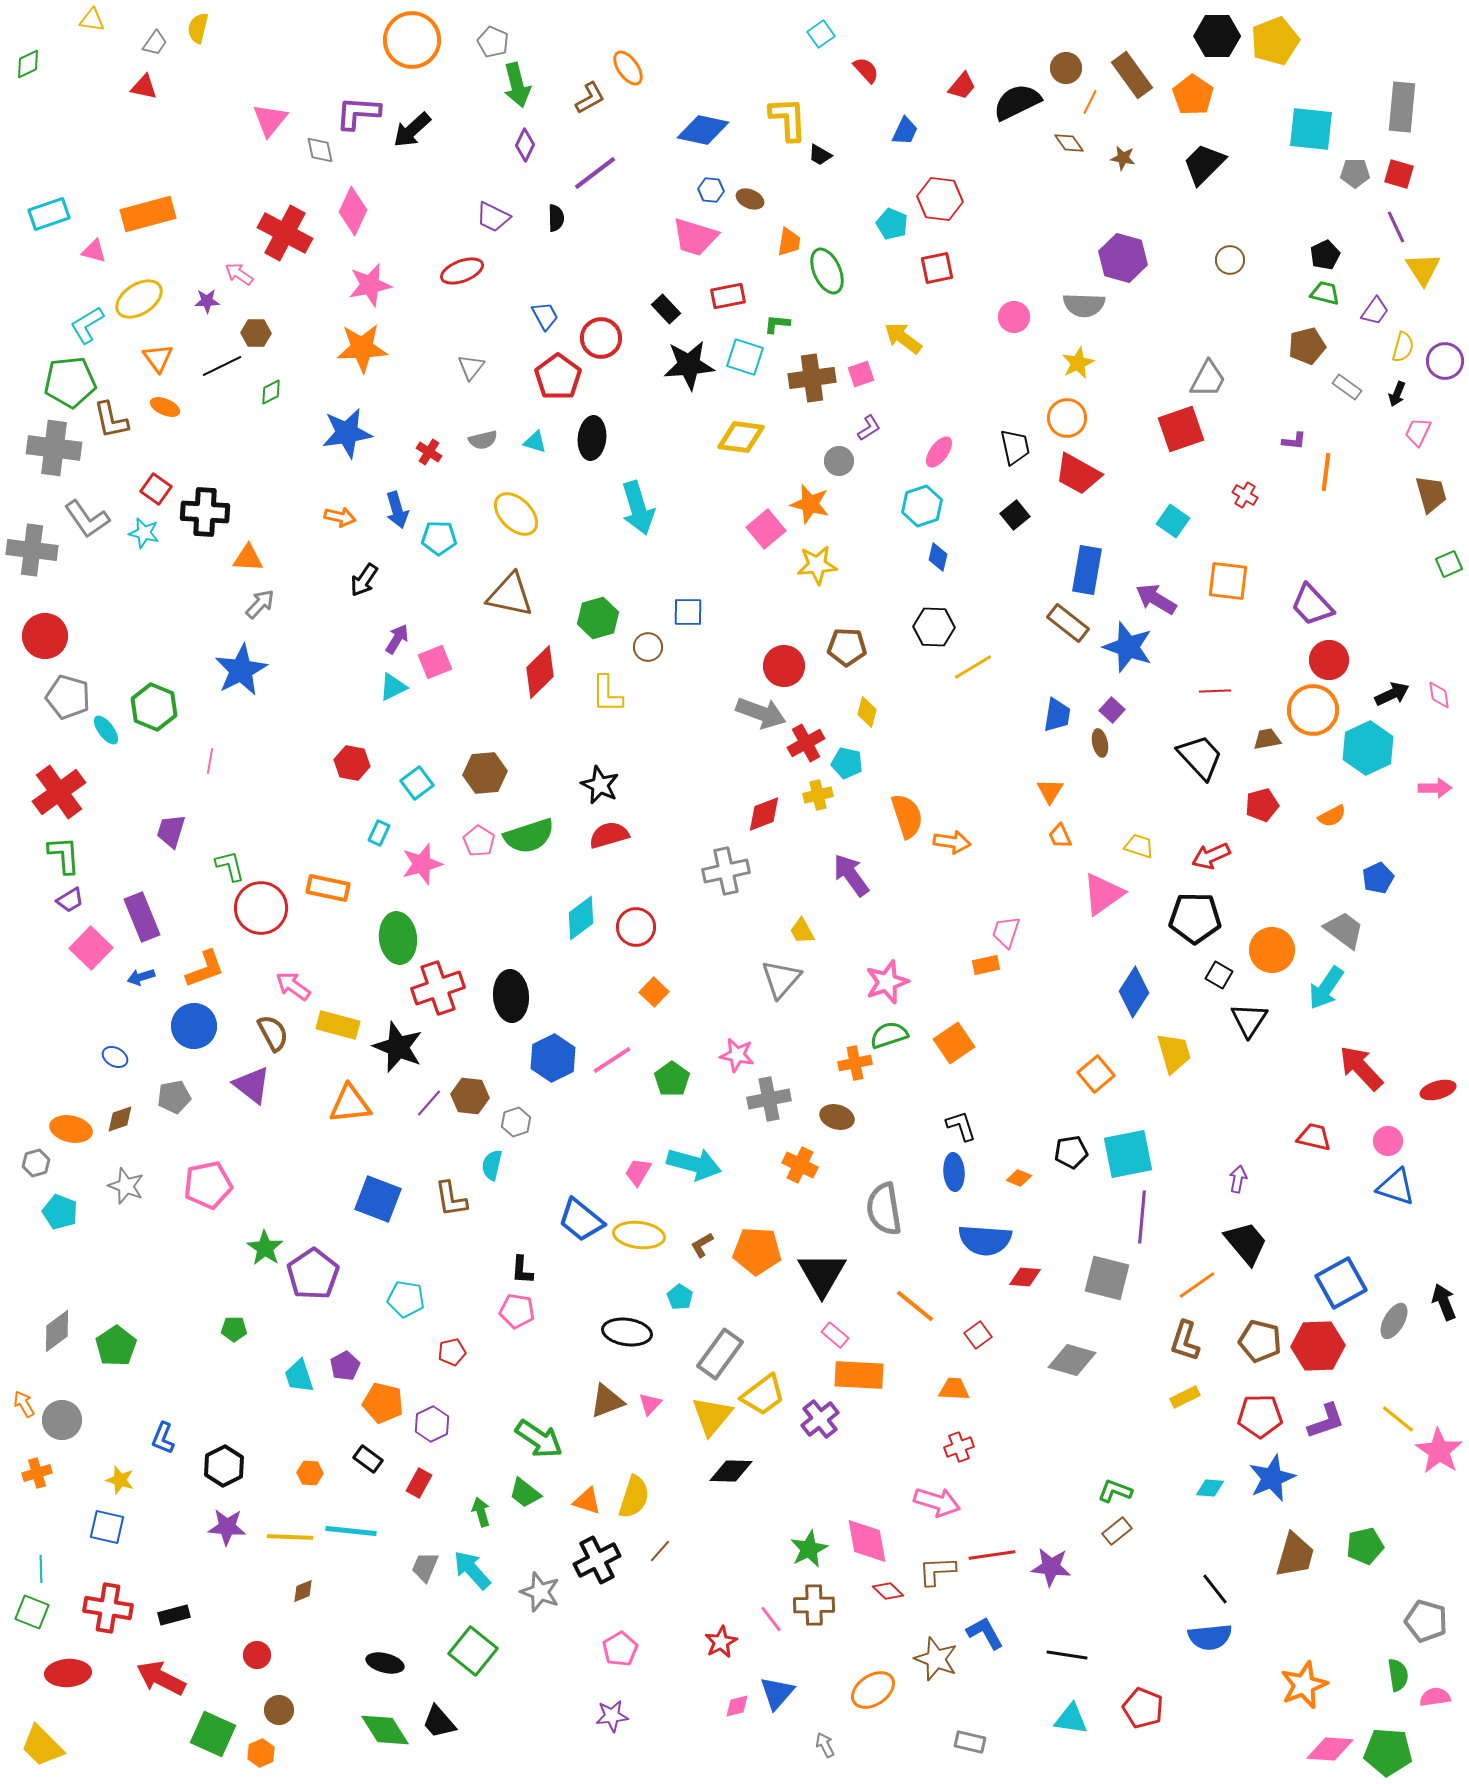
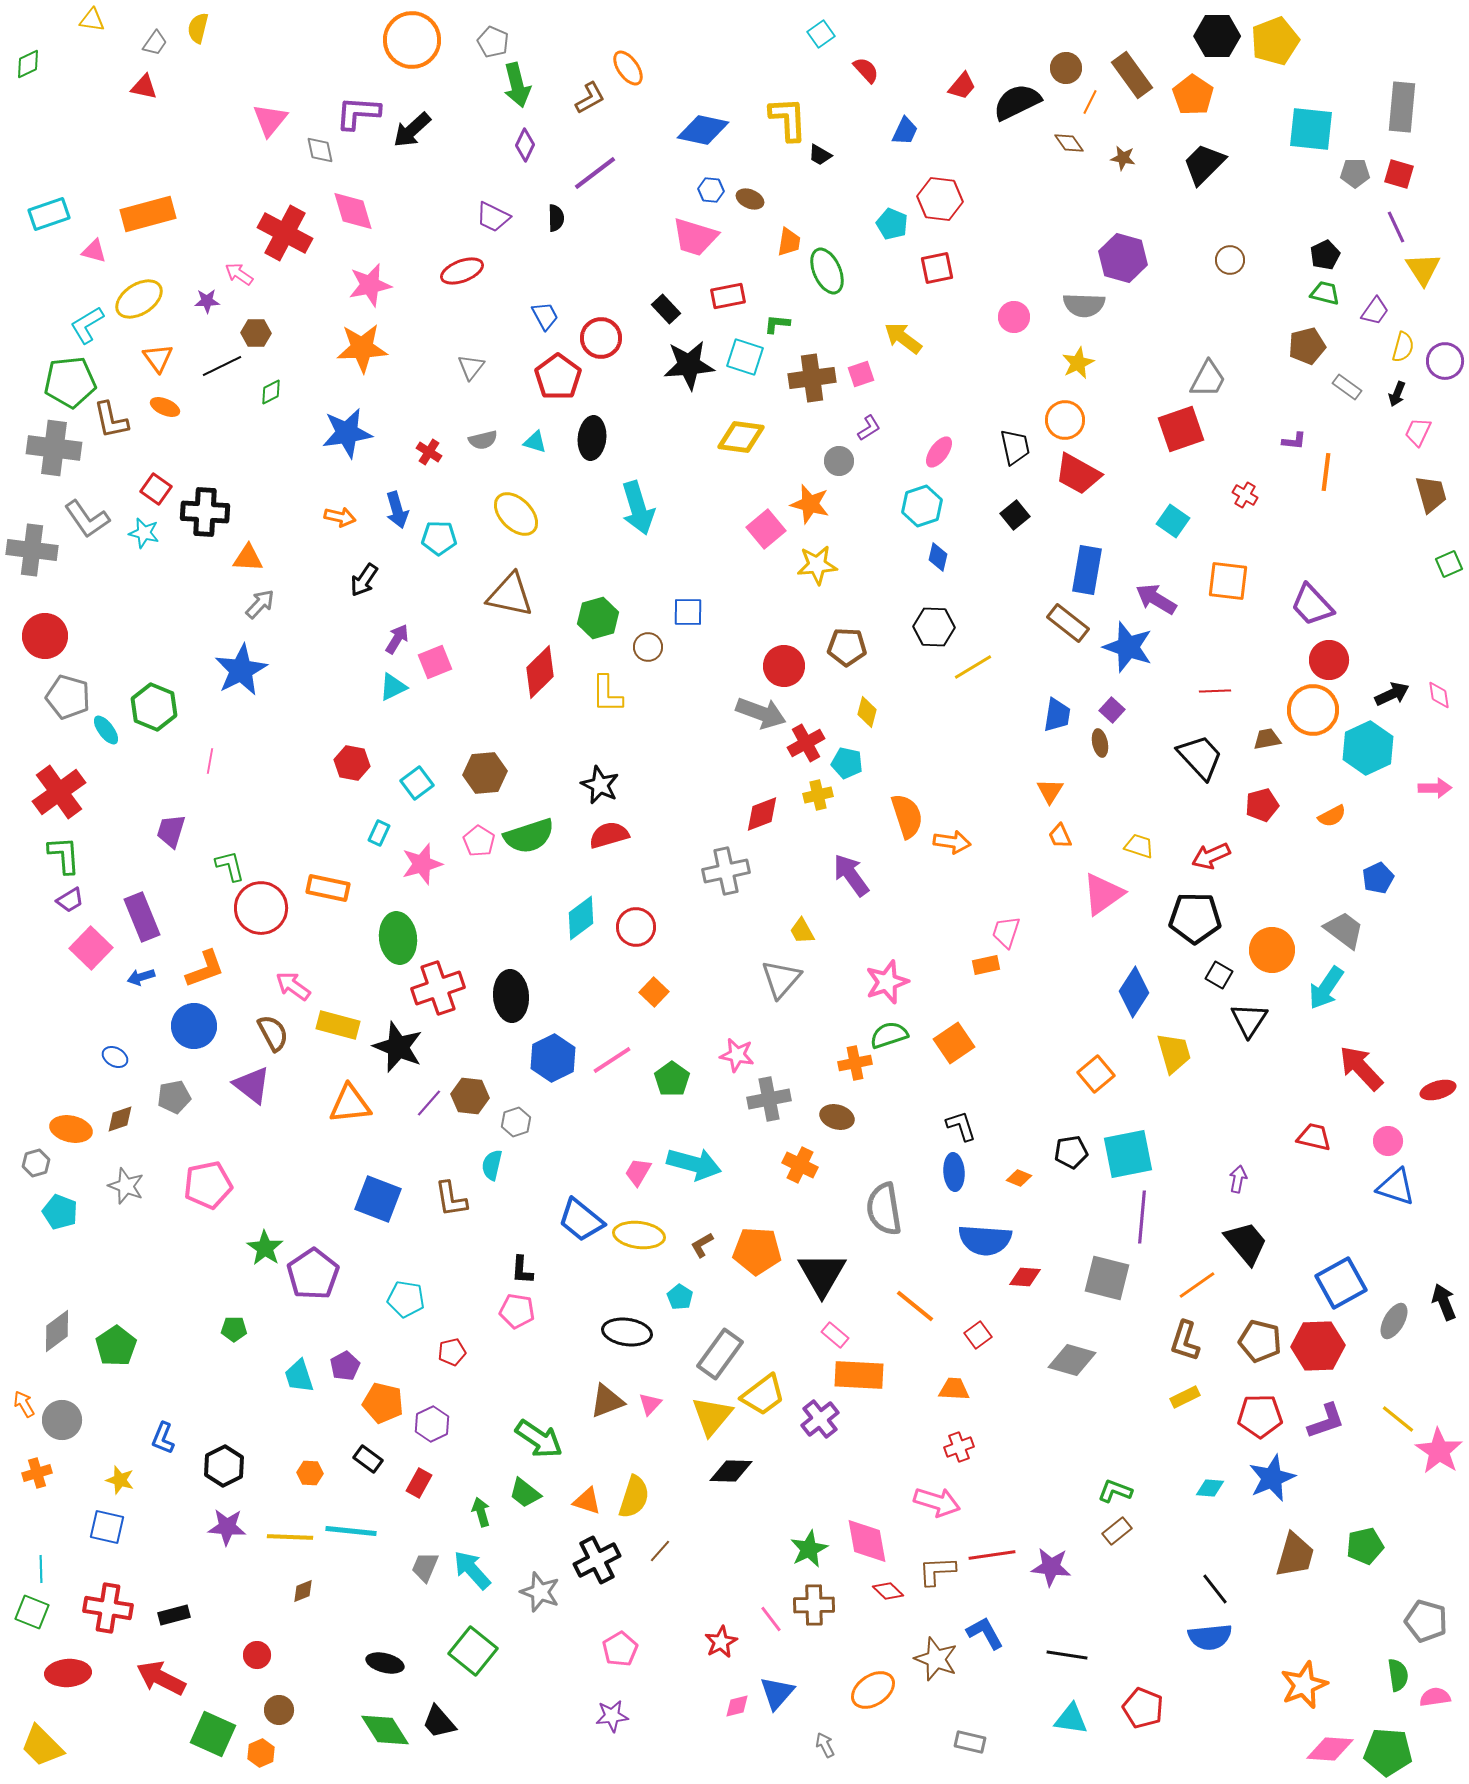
pink diamond at (353, 211): rotated 42 degrees counterclockwise
orange circle at (1067, 418): moved 2 px left, 2 px down
red diamond at (764, 814): moved 2 px left
